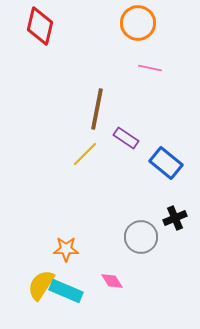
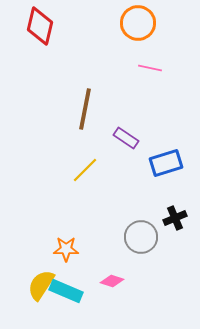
brown line: moved 12 px left
yellow line: moved 16 px down
blue rectangle: rotated 56 degrees counterclockwise
pink diamond: rotated 40 degrees counterclockwise
